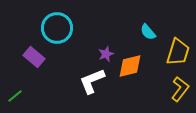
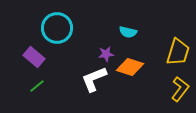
cyan semicircle: moved 20 px left; rotated 36 degrees counterclockwise
purple star: rotated 14 degrees clockwise
orange diamond: moved 1 px down; rotated 32 degrees clockwise
white L-shape: moved 2 px right, 2 px up
green line: moved 22 px right, 10 px up
